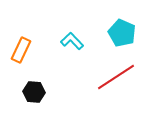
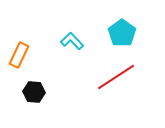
cyan pentagon: rotated 12 degrees clockwise
orange rectangle: moved 2 px left, 5 px down
